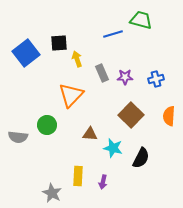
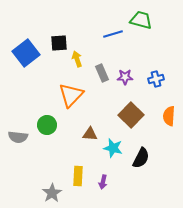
gray star: rotated 12 degrees clockwise
